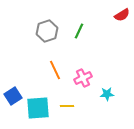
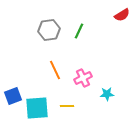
gray hexagon: moved 2 px right, 1 px up; rotated 10 degrees clockwise
blue square: rotated 12 degrees clockwise
cyan square: moved 1 px left
